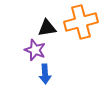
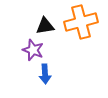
black triangle: moved 2 px left, 2 px up
purple star: moved 2 px left
